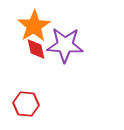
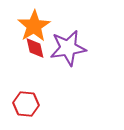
purple star: moved 3 px right, 3 px down; rotated 12 degrees counterclockwise
red diamond: moved 1 px left, 1 px up
